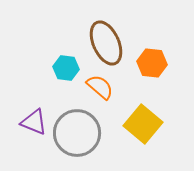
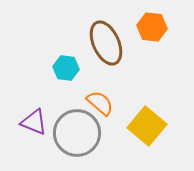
orange hexagon: moved 36 px up
orange semicircle: moved 16 px down
yellow square: moved 4 px right, 2 px down
